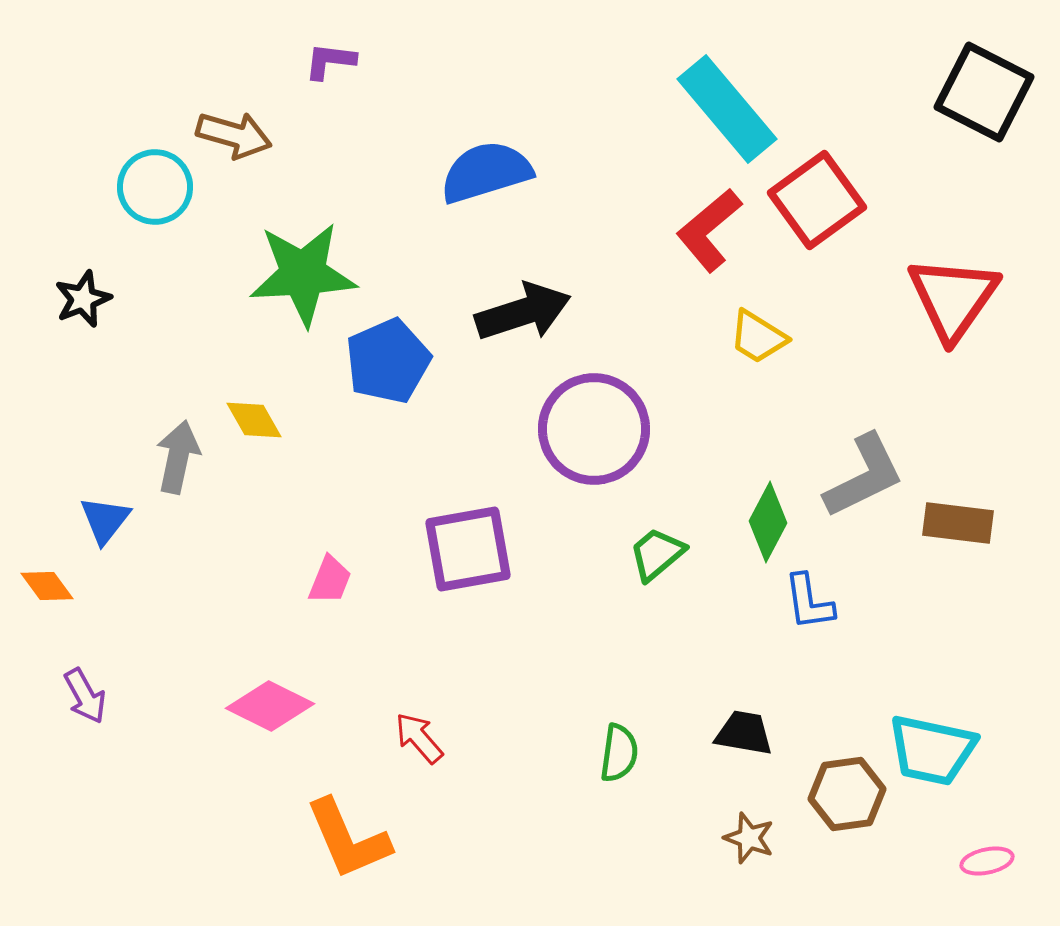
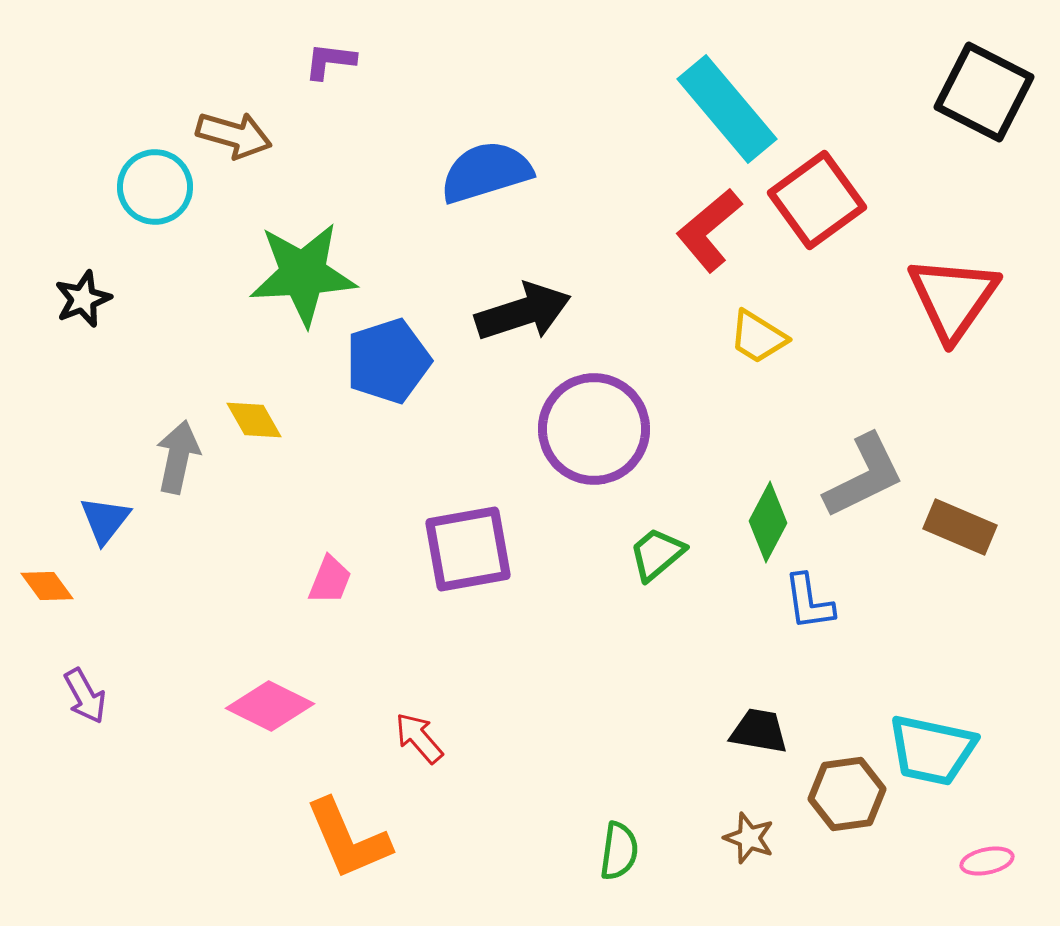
blue pentagon: rotated 6 degrees clockwise
brown rectangle: moved 2 px right, 4 px down; rotated 16 degrees clockwise
black trapezoid: moved 15 px right, 2 px up
green semicircle: moved 98 px down
